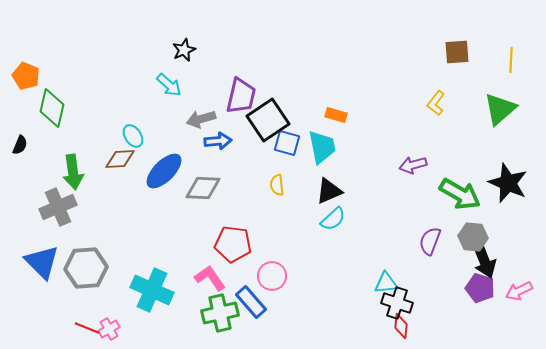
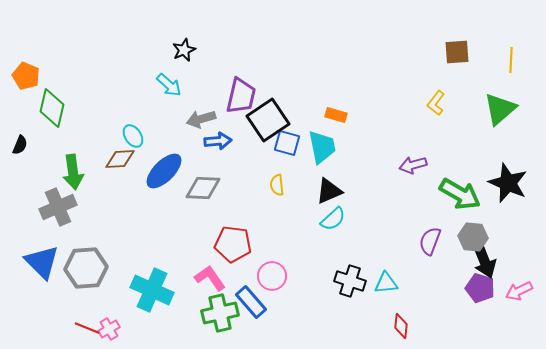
black cross at (397, 303): moved 47 px left, 22 px up
